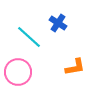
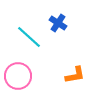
orange L-shape: moved 8 px down
pink circle: moved 4 px down
